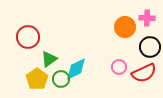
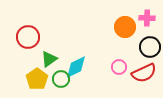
cyan diamond: moved 2 px up
